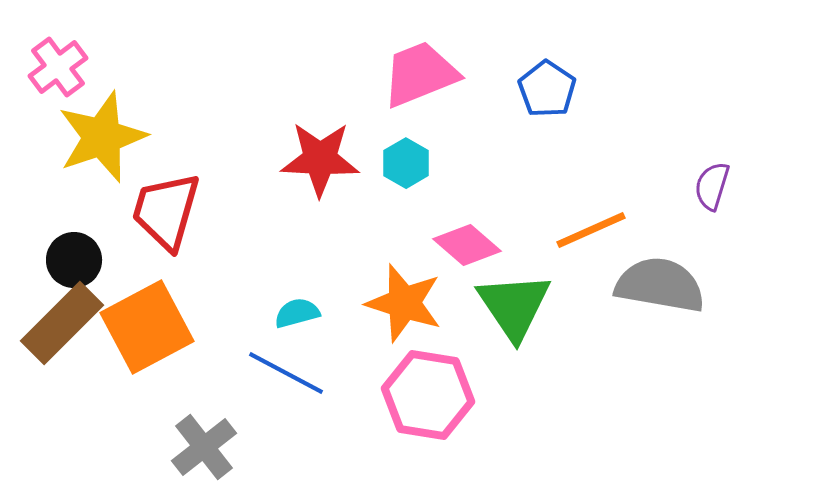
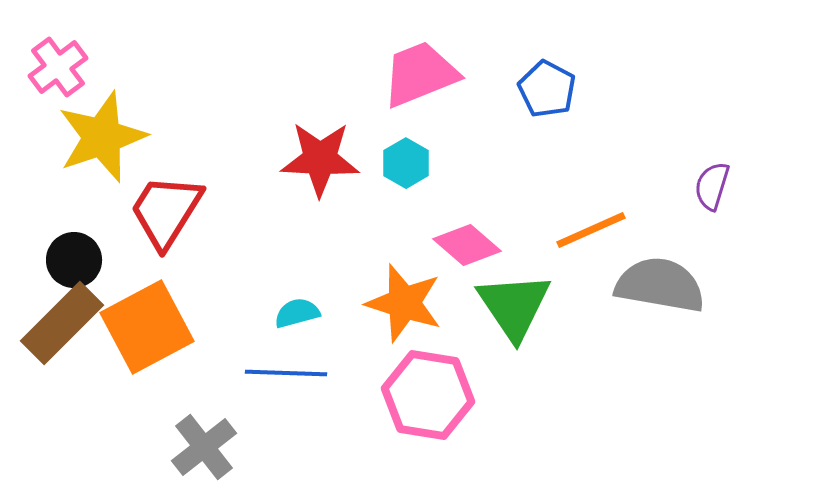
blue pentagon: rotated 6 degrees counterclockwise
red trapezoid: rotated 16 degrees clockwise
blue line: rotated 26 degrees counterclockwise
